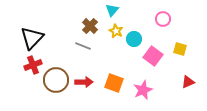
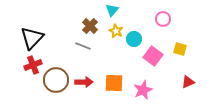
orange square: rotated 18 degrees counterclockwise
